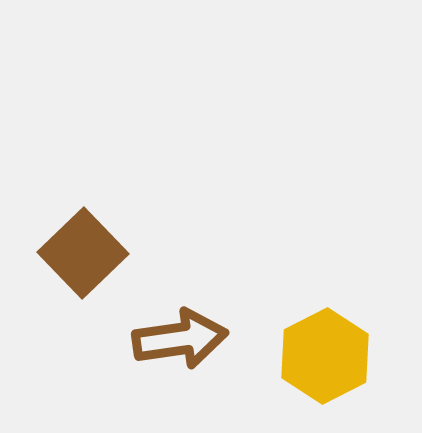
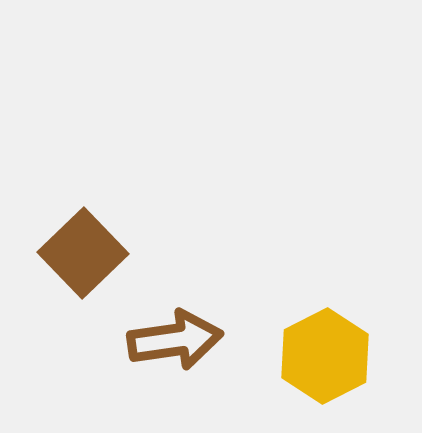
brown arrow: moved 5 px left, 1 px down
